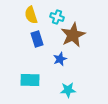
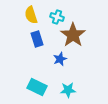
brown star: rotated 10 degrees counterclockwise
cyan rectangle: moved 7 px right, 7 px down; rotated 24 degrees clockwise
